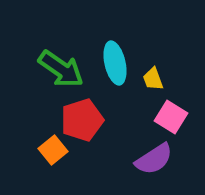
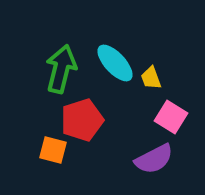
cyan ellipse: rotated 30 degrees counterclockwise
green arrow: rotated 111 degrees counterclockwise
yellow trapezoid: moved 2 px left, 1 px up
orange square: rotated 36 degrees counterclockwise
purple semicircle: rotated 6 degrees clockwise
